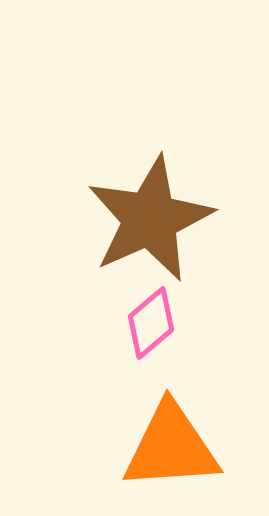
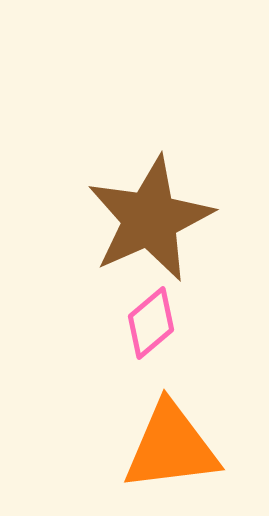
orange triangle: rotated 3 degrees counterclockwise
